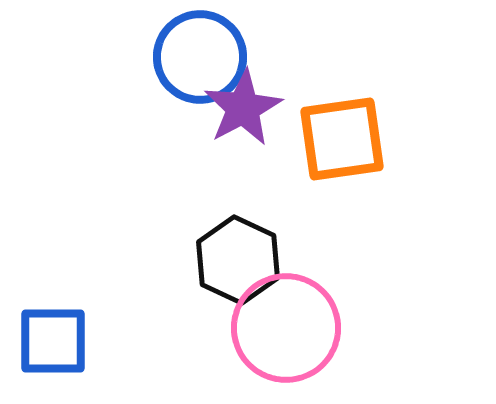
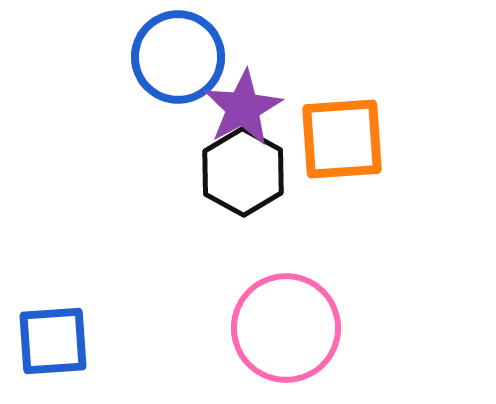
blue circle: moved 22 px left
orange square: rotated 4 degrees clockwise
black hexagon: moved 5 px right, 88 px up; rotated 4 degrees clockwise
blue square: rotated 4 degrees counterclockwise
